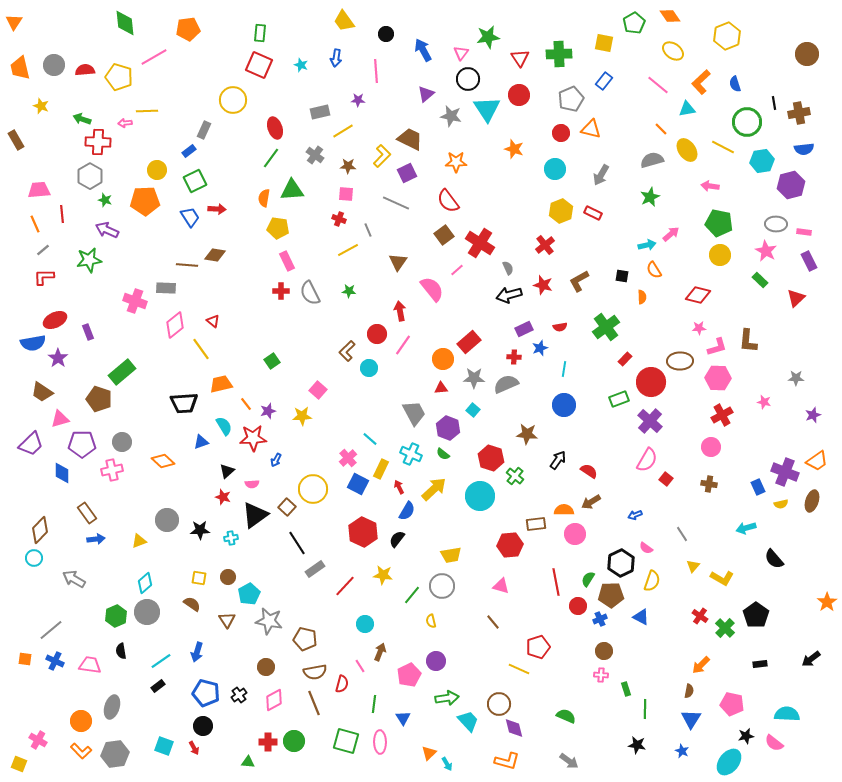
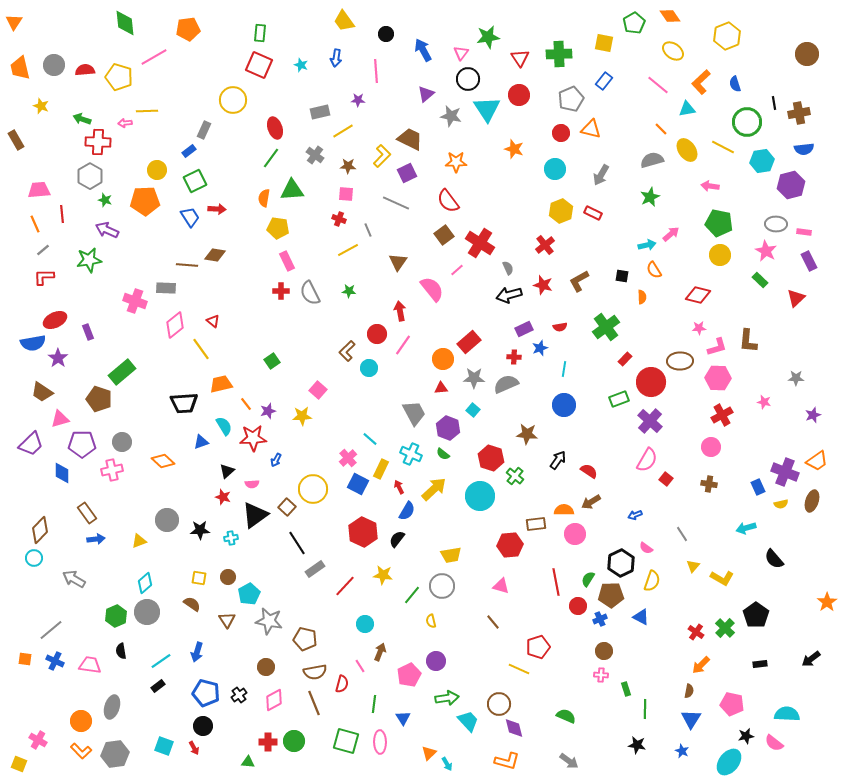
red cross at (700, 616): moved 4 px left, 16 px down
